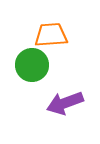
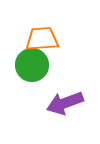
orange trapezoid: moved 9 px left, 4 px down
